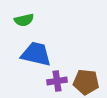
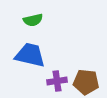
green semicircle: moved 9 px right
blue trapezoid: moved 6 px left, 1 px down
